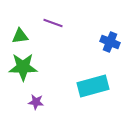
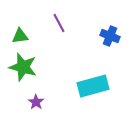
purple line: moved 6 px right; rotated 42 degrees clockwise
blue cross: moved 6 px up
green star: rotated 16 degrees clockwise
purple star: rotated 28 degrees clockwise
